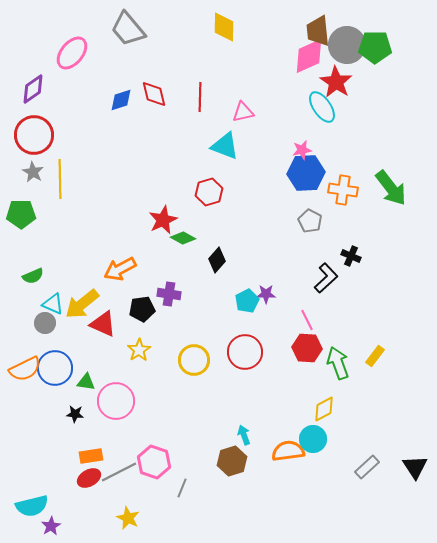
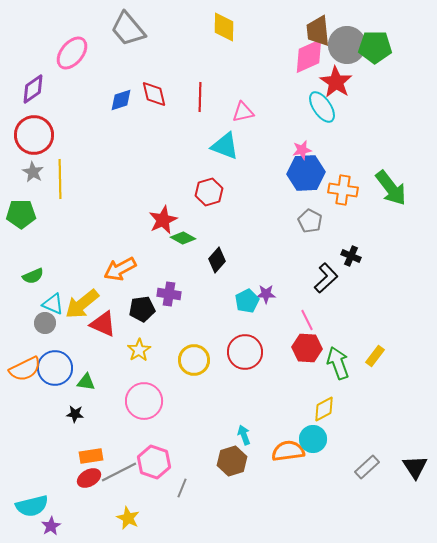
pink circle at (116, 401): moved 28 px right
